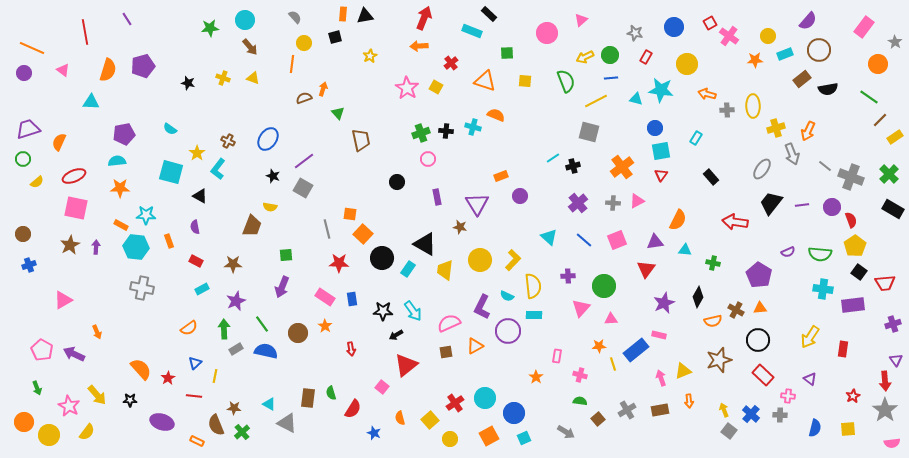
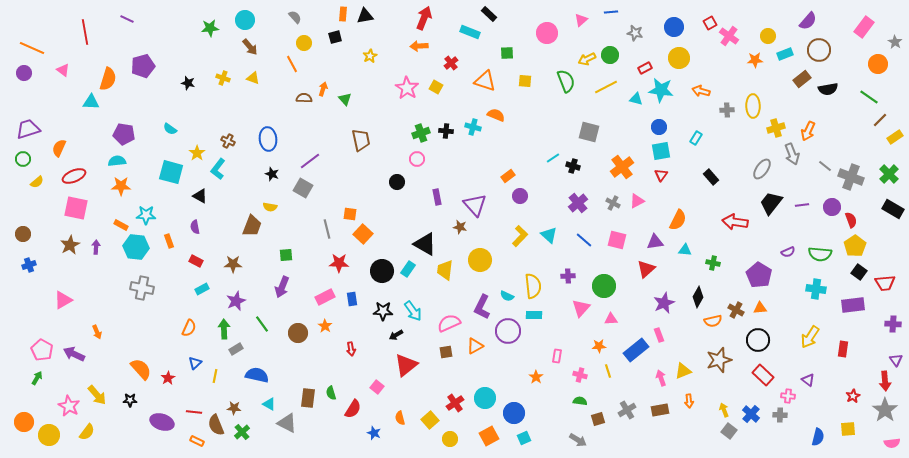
purple line at (127, 19): rotated 32 degrees counterclockwise
cyan rectangle at (472, 31): moved 2 px left, 1 px down
yellow arrow at (585, 57): moved 2 px right, 2 px down
red rectangle at (646, 57): moved 1 px left, 11 px down; rotated 32 degrees clockwise
orange line at (292, 64): rotated 36 degrees counterclockwise
yellow circle at (687, 64): moved 8 px left, 6 px up
orange semicircle at (108, 70): moved 9 px down
blue line at (611, 78): moved 66 px up
orange arrow at (707, 94): moved 6 px left, 3 px up
brown semicircle at (304, 98): rotated 21 degrees clockwise
yellow line at (596, 101): moved 10 px right, 14 px up
green triangle at (338, 113): moved 7 px right, 14 px up
blue circle at (655, 128): moved 4 px right, 1 px up
purple pentagon at (124, 134): rotated 20 degrees clockwise
blue ellipse at (268, 139): rotated 40 degrees counterclockwise
orange semicircle at (59, 142): moved 6 px down
pink circle at (428, 159): moved 11 px left
purple line at (304, 161): moved 6 px right
black cross at (573, 166): rotated 32 degrees clockwise
black star at (273, 176): moved 1 px left, 2 px up
orange rectangle at (501, 176): moved 7 px right; rotated 16 degrees counterclockwise
orange star at (120, 188): moved 1 px right, 2 px up
gray cross at (613, 203): rotated 24 degrees clockwise
purple triangle at (477, 204): moved 2 px left, 1 px down; rotated 10 degrees counterclockwise
cyan triangle at (549, 237): moved 2 px up
pink square at (617, 240): rotated 36 degrees clockwise
black circle at (382, 258): moved 13 px down
yellow L-shape at (513, 260): moved 7 px right, 24 px up
red triangle at (646, 269): rotated 12 degrees clockwise
cyan cross at (823, 289): moved 7 px left
pink rectangle at (325, 297): rotated 60 degrees counterclockwise
purple cross at (893, 324): rotated 21 degrees clockwise
orange semicircle at (189, 328): rotated 30 degrees counterclockwise
pink rectangle at (659, 335): rotated 56 degrees clockwise
blue semicircle at (266, 351): moved 9 px left, 24 px down
yellow line at (613, 364): moved 5 px left, 7 px down
purple triangle at (810, 379): moved 2 px left, 1 px down
pink square at (382, 387): moved 5 px left
green arrow at (37, 388): moved 10 px up; rotated 128 degrees counterclockwise
red line at (194, 396): moved 16 px down
brown square at (598, 419): rotated 24 degrees clockwise
blue semicircle at (815, 428): moved 3 px right, 9 px down
gray arrow at (566, 432): moved 12 px right, 8 px down
